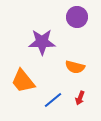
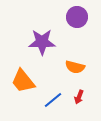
red arrow: moved 1 px left, 1 px up
